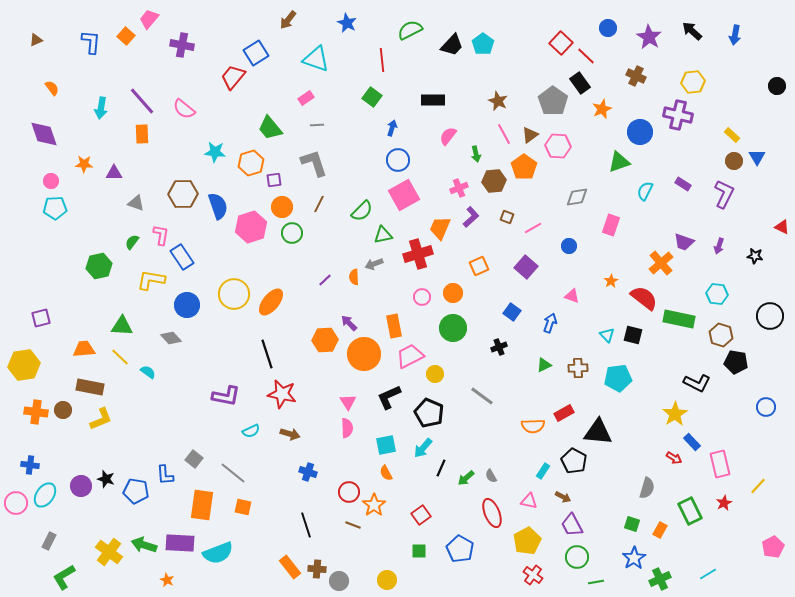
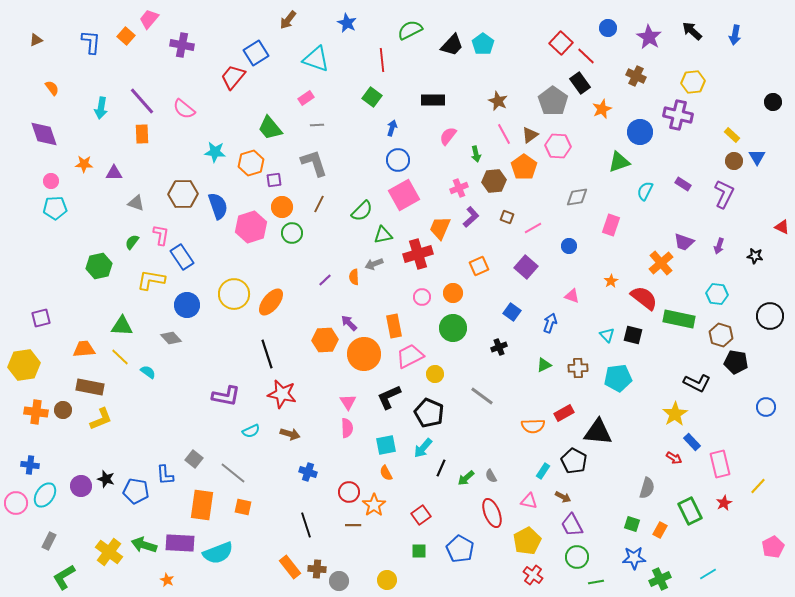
black circle at (777, 86): moved 4 px left, 16 px down
brown line at (353, 525): rotated 21 degrees counterclockwise
blue star at (634, 558): rotated 30 degrees clockwise
